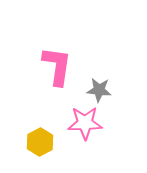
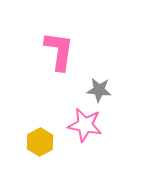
pink L-shape: moved 2 px right, 15 px up
pink star: moved 2 px down; rotated 12 degrees clockwise
